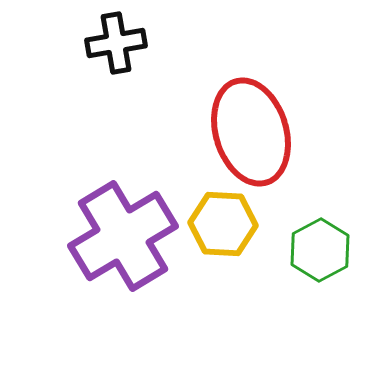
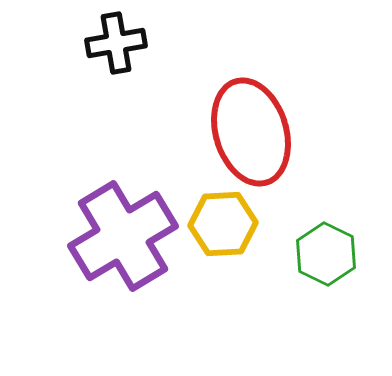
yellow hexagon: rotated 6 degrees counterclockwise
green hexagon: moved 6 px right, 4 px down; rotated 6 degrees counterclockwise
